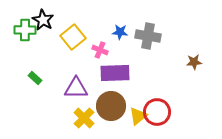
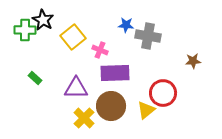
blue star: moved 6 px right, 7 px up
brown star: moved 1 px left, 1 px up
red circle: moved 6 px right, 19 px up
yellow triangle: moved 8 px right, 6 px up
